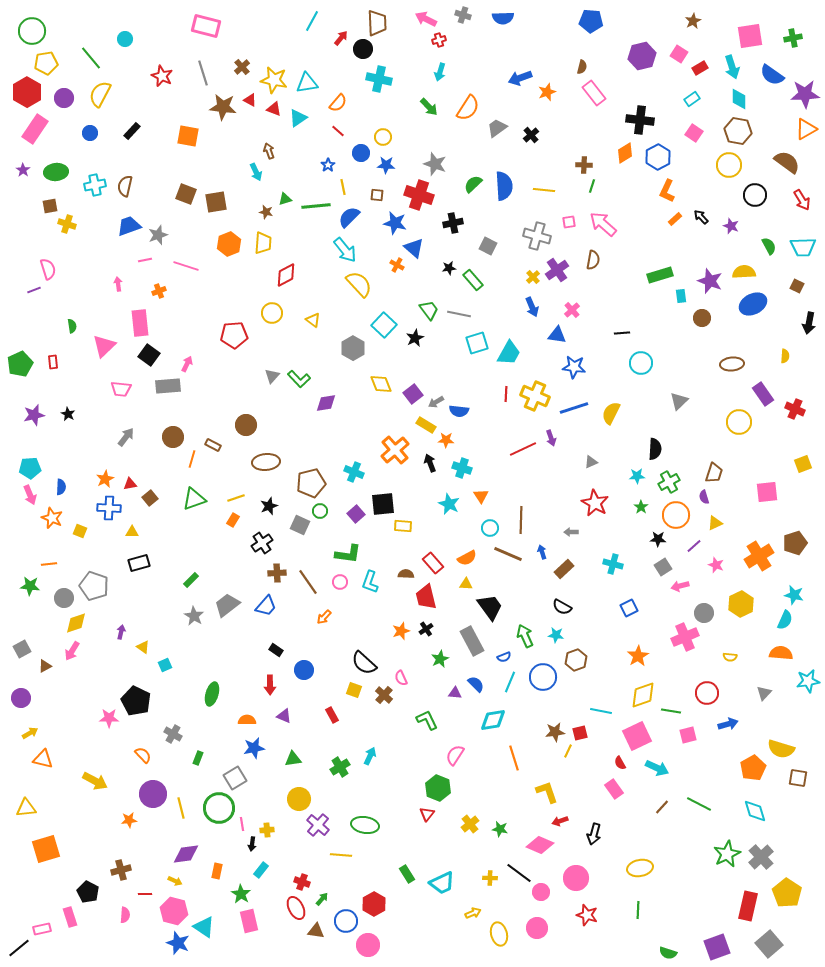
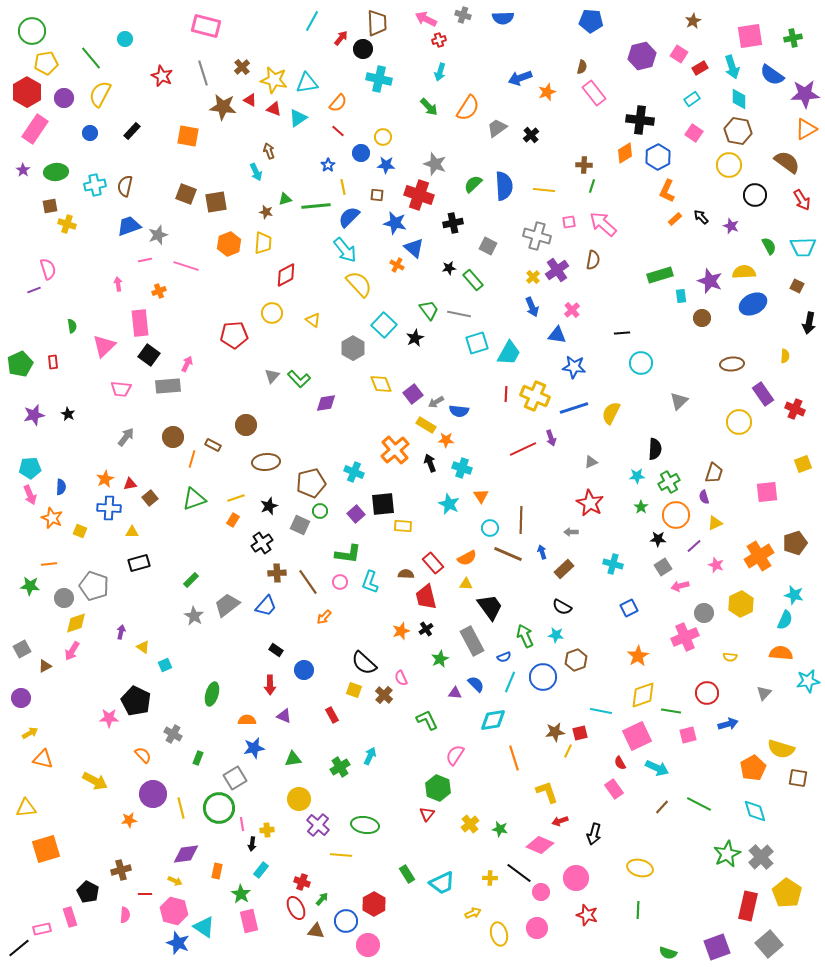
red star at (595, 503): moved 5 px left
yellow ellipse at (640, 868): rotated 25 degrees clockwise
